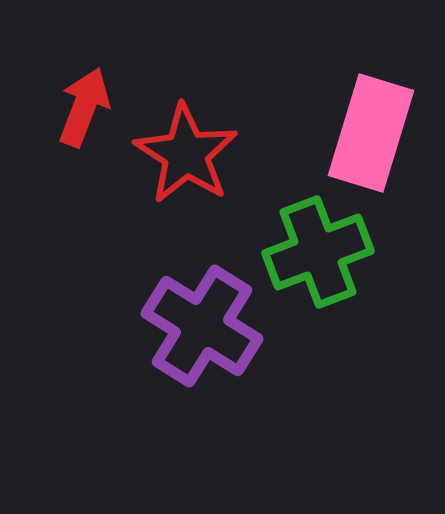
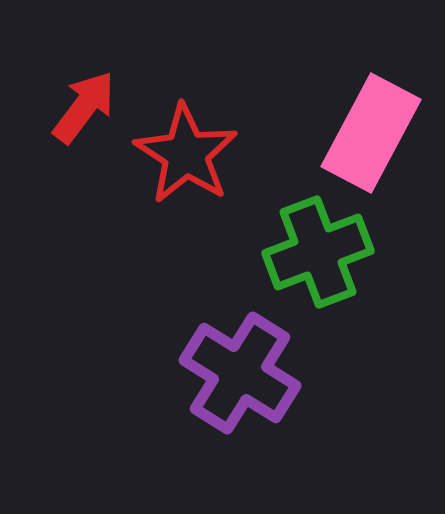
red arrow: rotated 16 degrees clockwise
pink rectangle: rotated 11 degrees clockwise
purple cross: moved 38 px right, 47 px down
